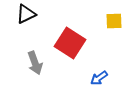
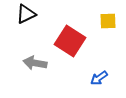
yellow square: moved 6 px left
red square: moved 2 px up
gray arrow: rotated 120 degrees clockwise
